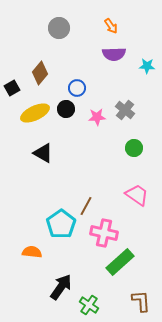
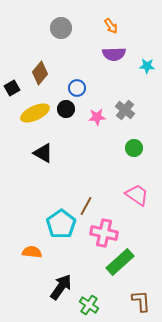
gray circle: moved 2 px right
